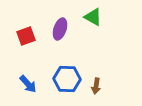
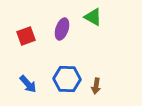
purple ellipse: moved 2 px right
